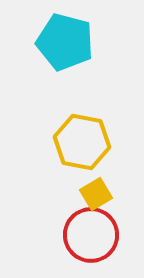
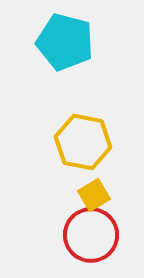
yellow hexagon: moved 1 px right
yellow square: moved 2 px left, 1 px down
